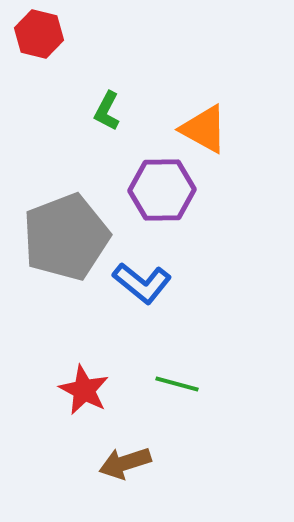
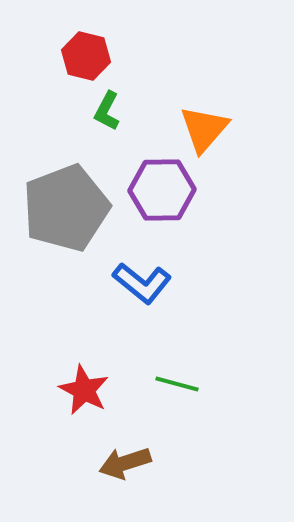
red hexagon: moved 47 px right, 22 px down
orange triangle: rotated 42 degrees clockwise
gray pentagon: moved 29 px up
